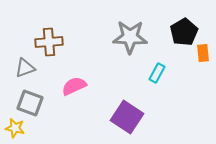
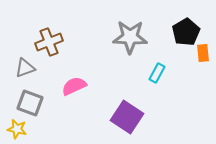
black pentagon: moved 2 px right
brown cross: rotated 16 degrees counterclockwise
yellow star: moved 2 px right, 1 px down
